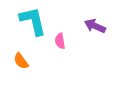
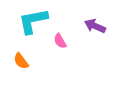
cyan L-shape: rotated 88 degrees counterclockwise
pink semicircle: rotated 21 degrees counterclockwise
